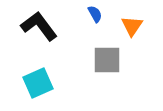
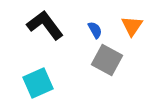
blue semicircle: moved 16 px down
black L-shape: moved 6 px right, 1 px up
gray square: rotated 28 degrees clockwise
